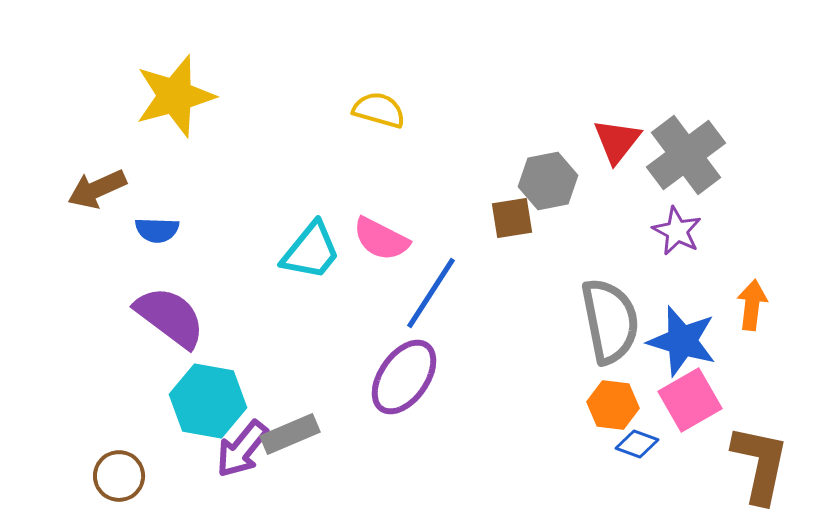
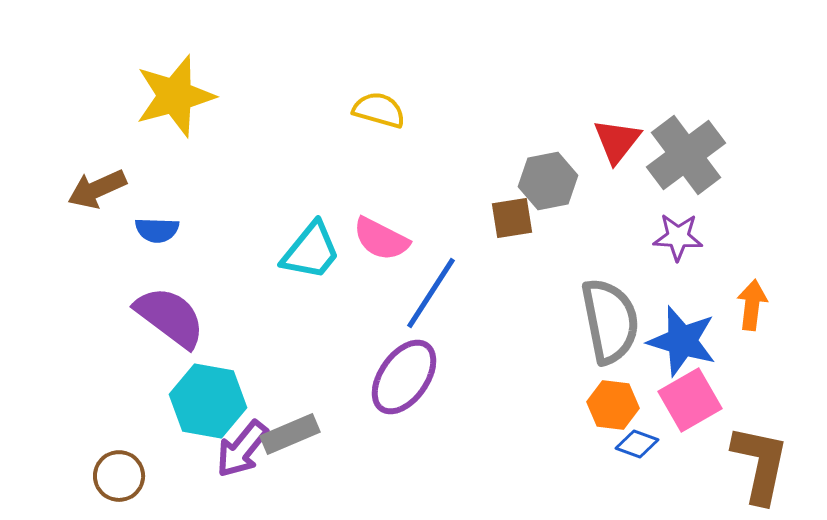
purple star: moved 1 px right, 6 px down; rotated 24 degrees counterclockwise
